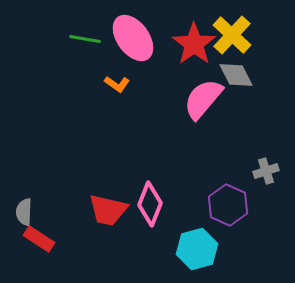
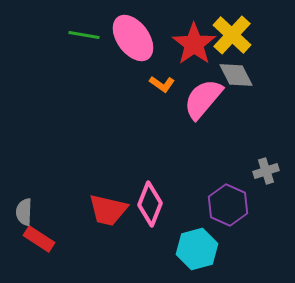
green line: moved 1 px left, 4 px up
orange L-shape: moved 45 px right
